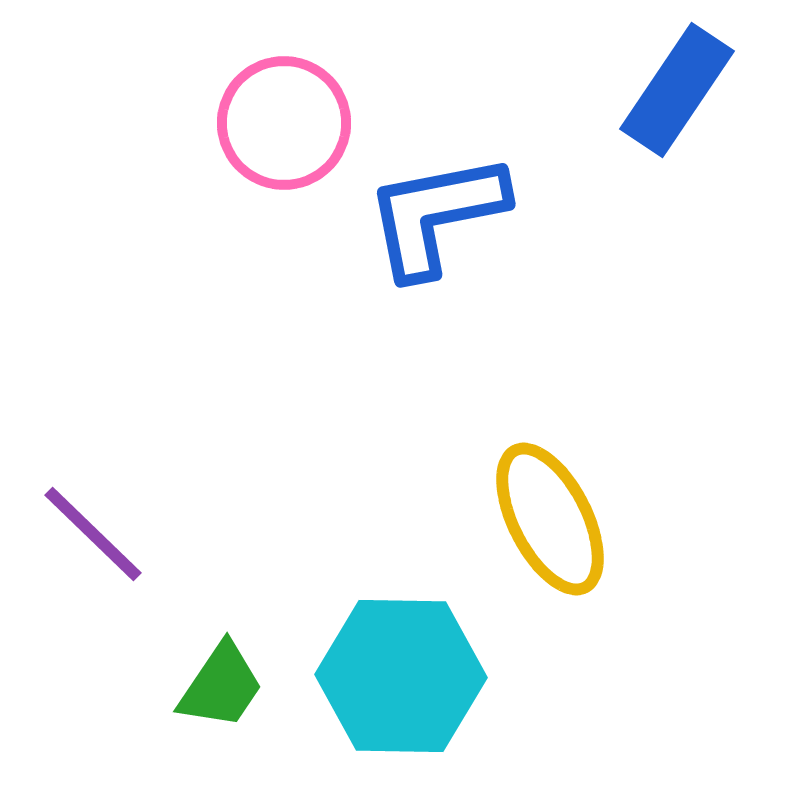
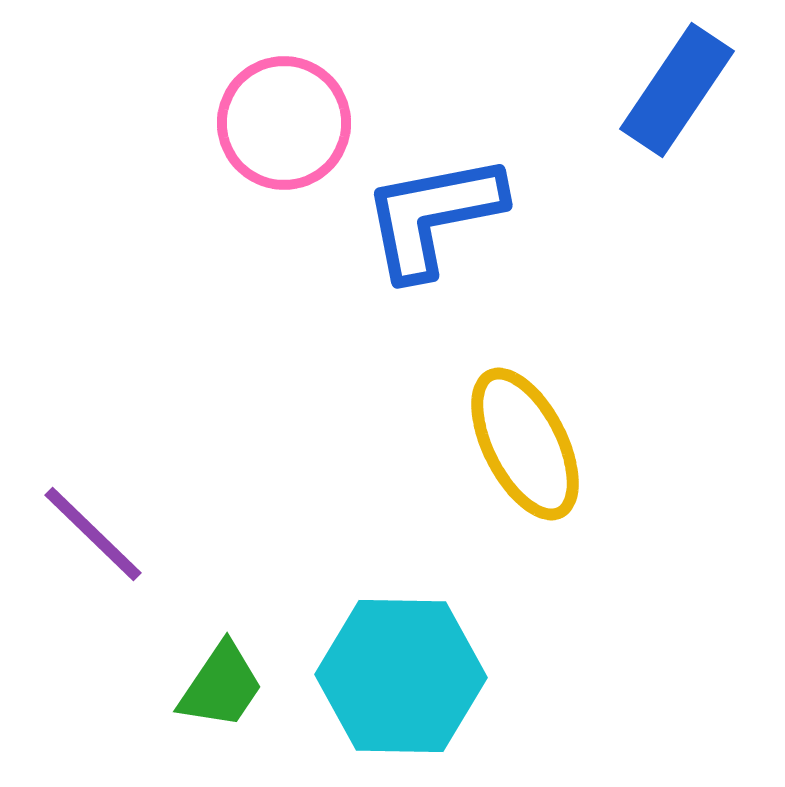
blue L-shape: moved 3 px left, 1 px down
yellow ellipse: moved 25 px left, 75 px up
